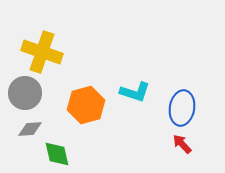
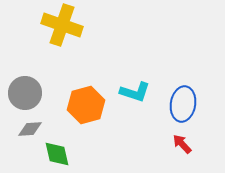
yellow cross: moved 20 px right, 27 px up
blue ellipse: moved 1 px right, 4 px up
